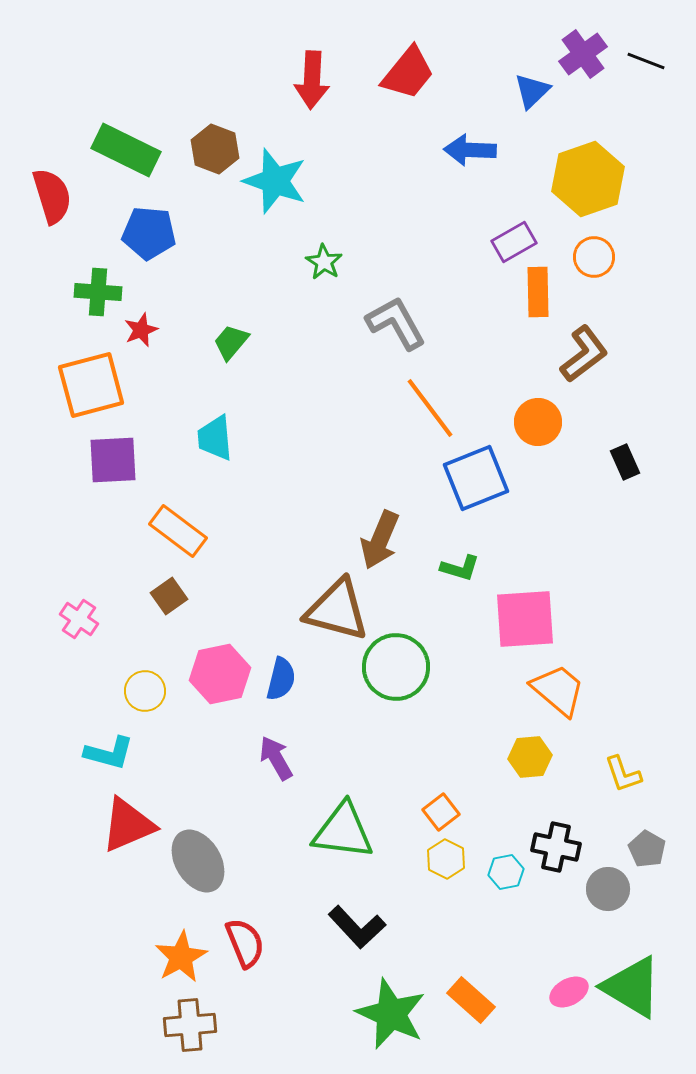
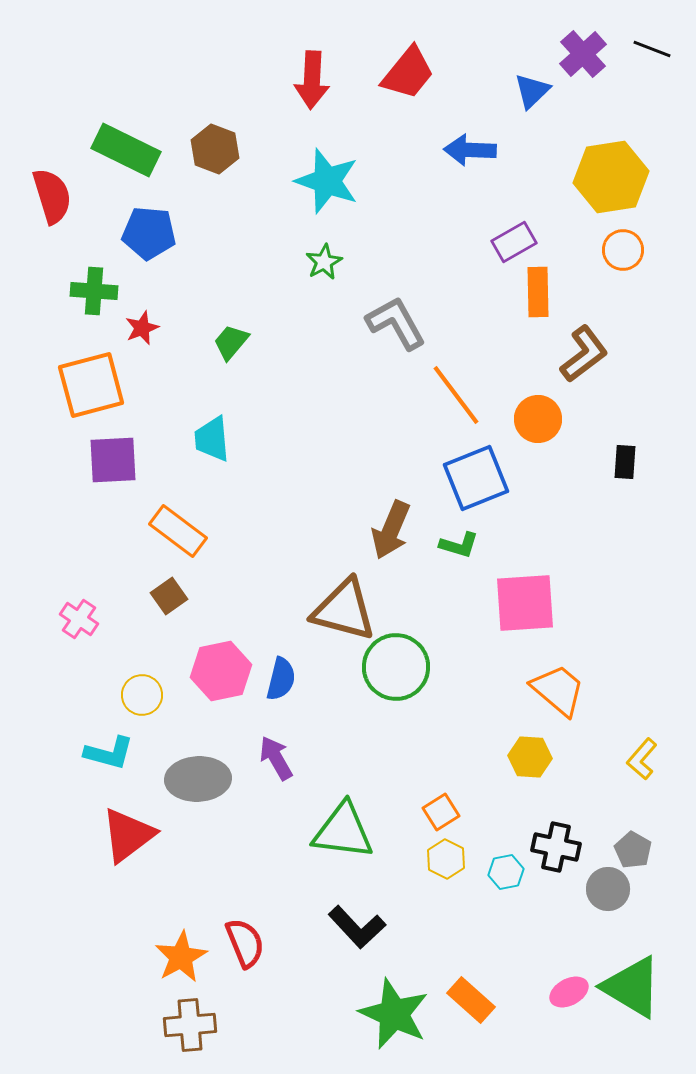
purple cross at (583, 54): rotated 6 degrees counterclockwise
black line at (646, 61): moved 6 px right, 12 px up
yellow hexagon at (588, 179): moved 23 px right, 2 px up; rotated 10 degrees clockwise
cyan star at (275, 181): moved 52 px right
orange circle at (594, 257): moved 29 px right, 7 px up
green star at (324, 262): rotated 12 degrees clockwise
green cross at (98, 292): moved 4 px left, 1 px up
red star at (141, 330): moved 1 px right, 2 px up
orange line at (430, 408): moved 26 px right, 13 px up
orange circle at (538, 422): moved 3 px up
cyan trapezoid at (215, 438): moved 3 px left, 1 px down
black rectangle at (625, 462): rotated 28 degrees clockwise
brown arrow at (380, 540): moved 11 px right, 10 px up
green L-shape at (460, 568): moved 1 px left, 23 px up
brown triangle at (337, 610): moved 7 px right
pink square at (525, 619): moved 16 px up
pink hexagon at (220, 674): moved 1 px right, 3 px up
yellow circle at (145, 691): moved 3 px left, 4 px down
yellow hexagon at (530, 757): rotated 9 degrees clockwise
yellow L-shape at (623, 774): moved 19 px right, 15 px up; rotated 60 degrees clockwise
orange square at (441, 812): rotated 6 degrees clockwise
red triangle at (128, 825): moved 10 px down; rotated 14 degrees counterclockwise
gray pentagon at (647, 849): moved 14 px left, 1 px down
gray ellipse at (198, 861): moved 82 px up; rotated 62 degrees counterclockwise
green star at (391, 1014): moved 3 px right
